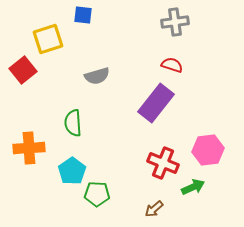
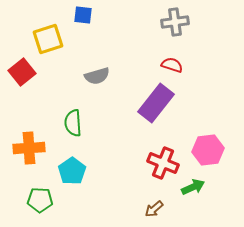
red square: moved 1 px left, 2 px down
green pentagon: moved 57 px left, 6 px down
